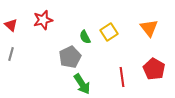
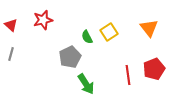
green semicircle: moved 2 px right
red pentagon: rotated 20 degrees clockwise
red line: moved 6 px right, 2 px up
green arrow: moved 4 px right
